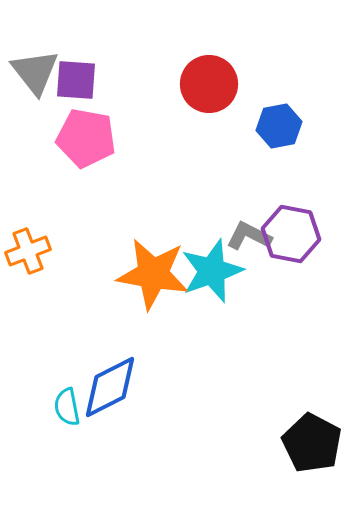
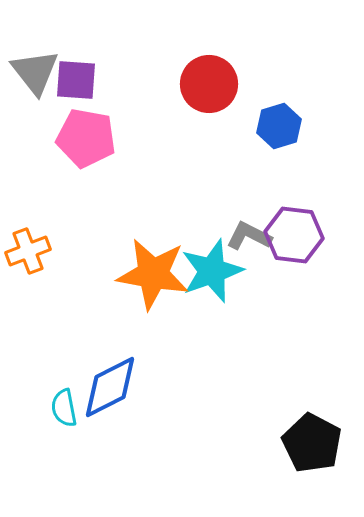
blue hexagon: rotated 6 degrees counterclockwise
purple hexagon: moved 3 px right, 1 px down; rotated 4 degrees counterclockwise
cyan semicircle: moved 3 px left, 1 px down
